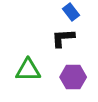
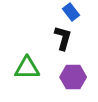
black L-shape: rotated 110 degrees clockwise
green triangle: moved 1 px left, 2 px up
